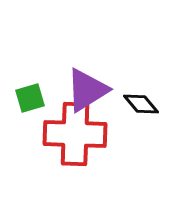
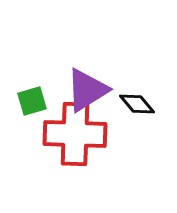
green square: moved 2 px right, 3 px down
black diamond: moved 4 px left
